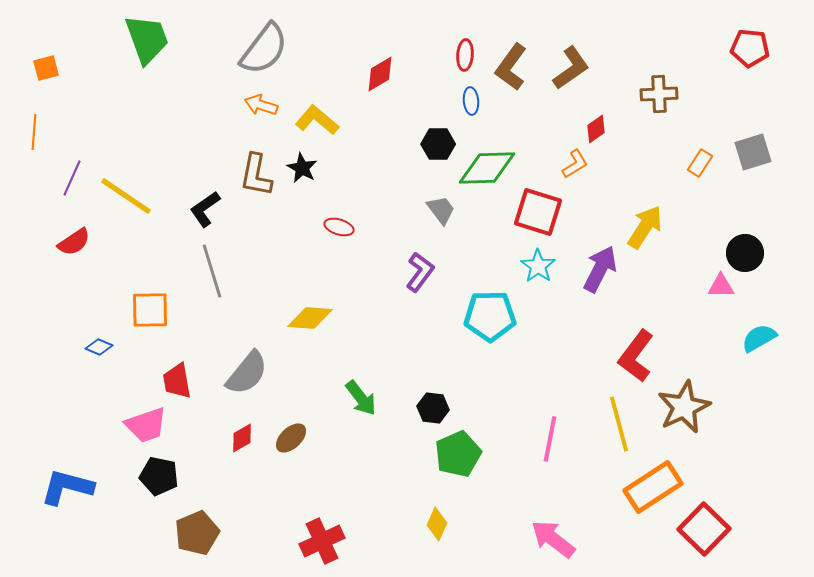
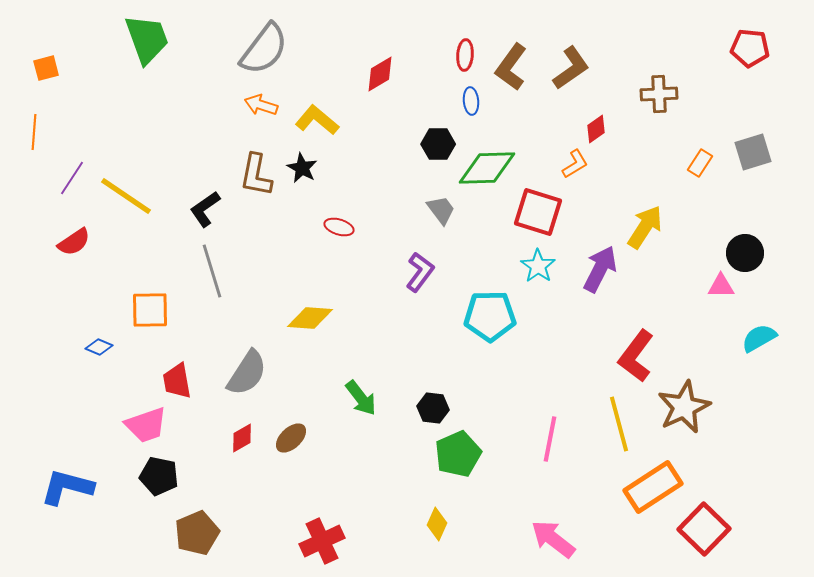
purple line at (72, 178): rotated 9 degrees clockwise
gray semicircle at (247, 373): rotated 6 degrees counterclockwise
